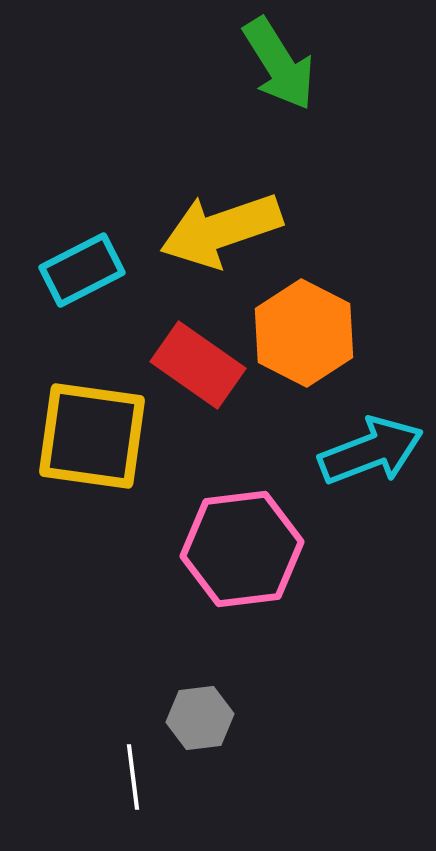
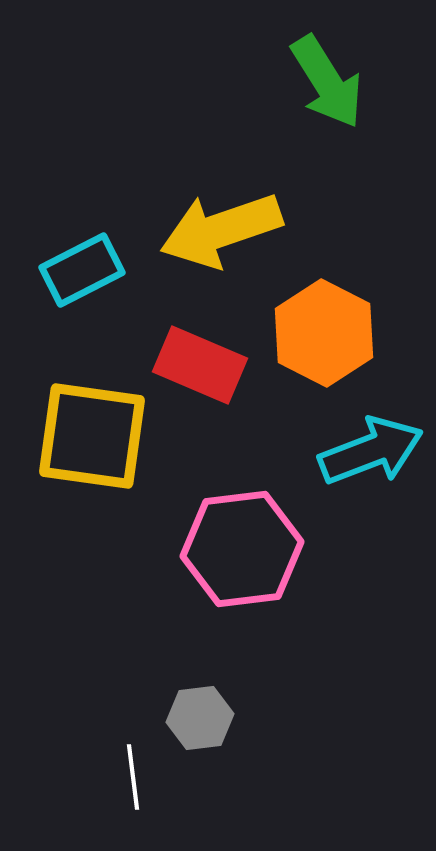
green arrow: moved 48 px right, 18 px down
orange hexagon: moved 20 px right
red rectangle: moved 2 px right; rotated 12 degrees counterclockwise
